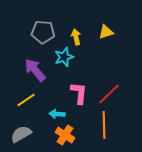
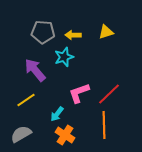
yellow arrow: moved 3 px left, 2 px up; rotated 77 degrees counterclockwise
pink L-shape: rotated 115 degrees counterclockwise
cyan arrow: rotated 56 degrees counterclockwise
